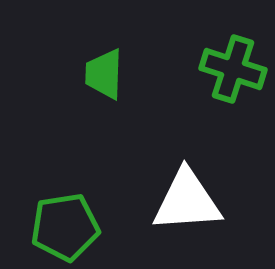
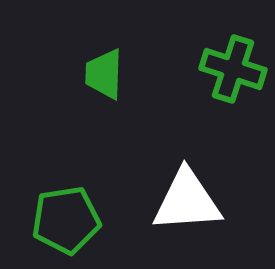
green pentagon: moved 1 px right, 7 px up
